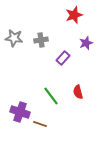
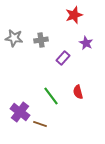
purple star: rotated 24 degrees counterclockwise
purple cross: rotated 18 degrees clockwise
